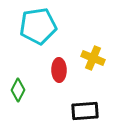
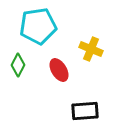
yellow cross: moved 2 px left, 9 px up
red ellipse: rotated 30 degrees counterclockwise
green diamond: moved 25 px up
